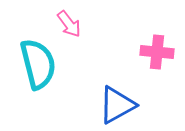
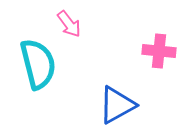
pink cross: moved 2 px right, 1 px up
